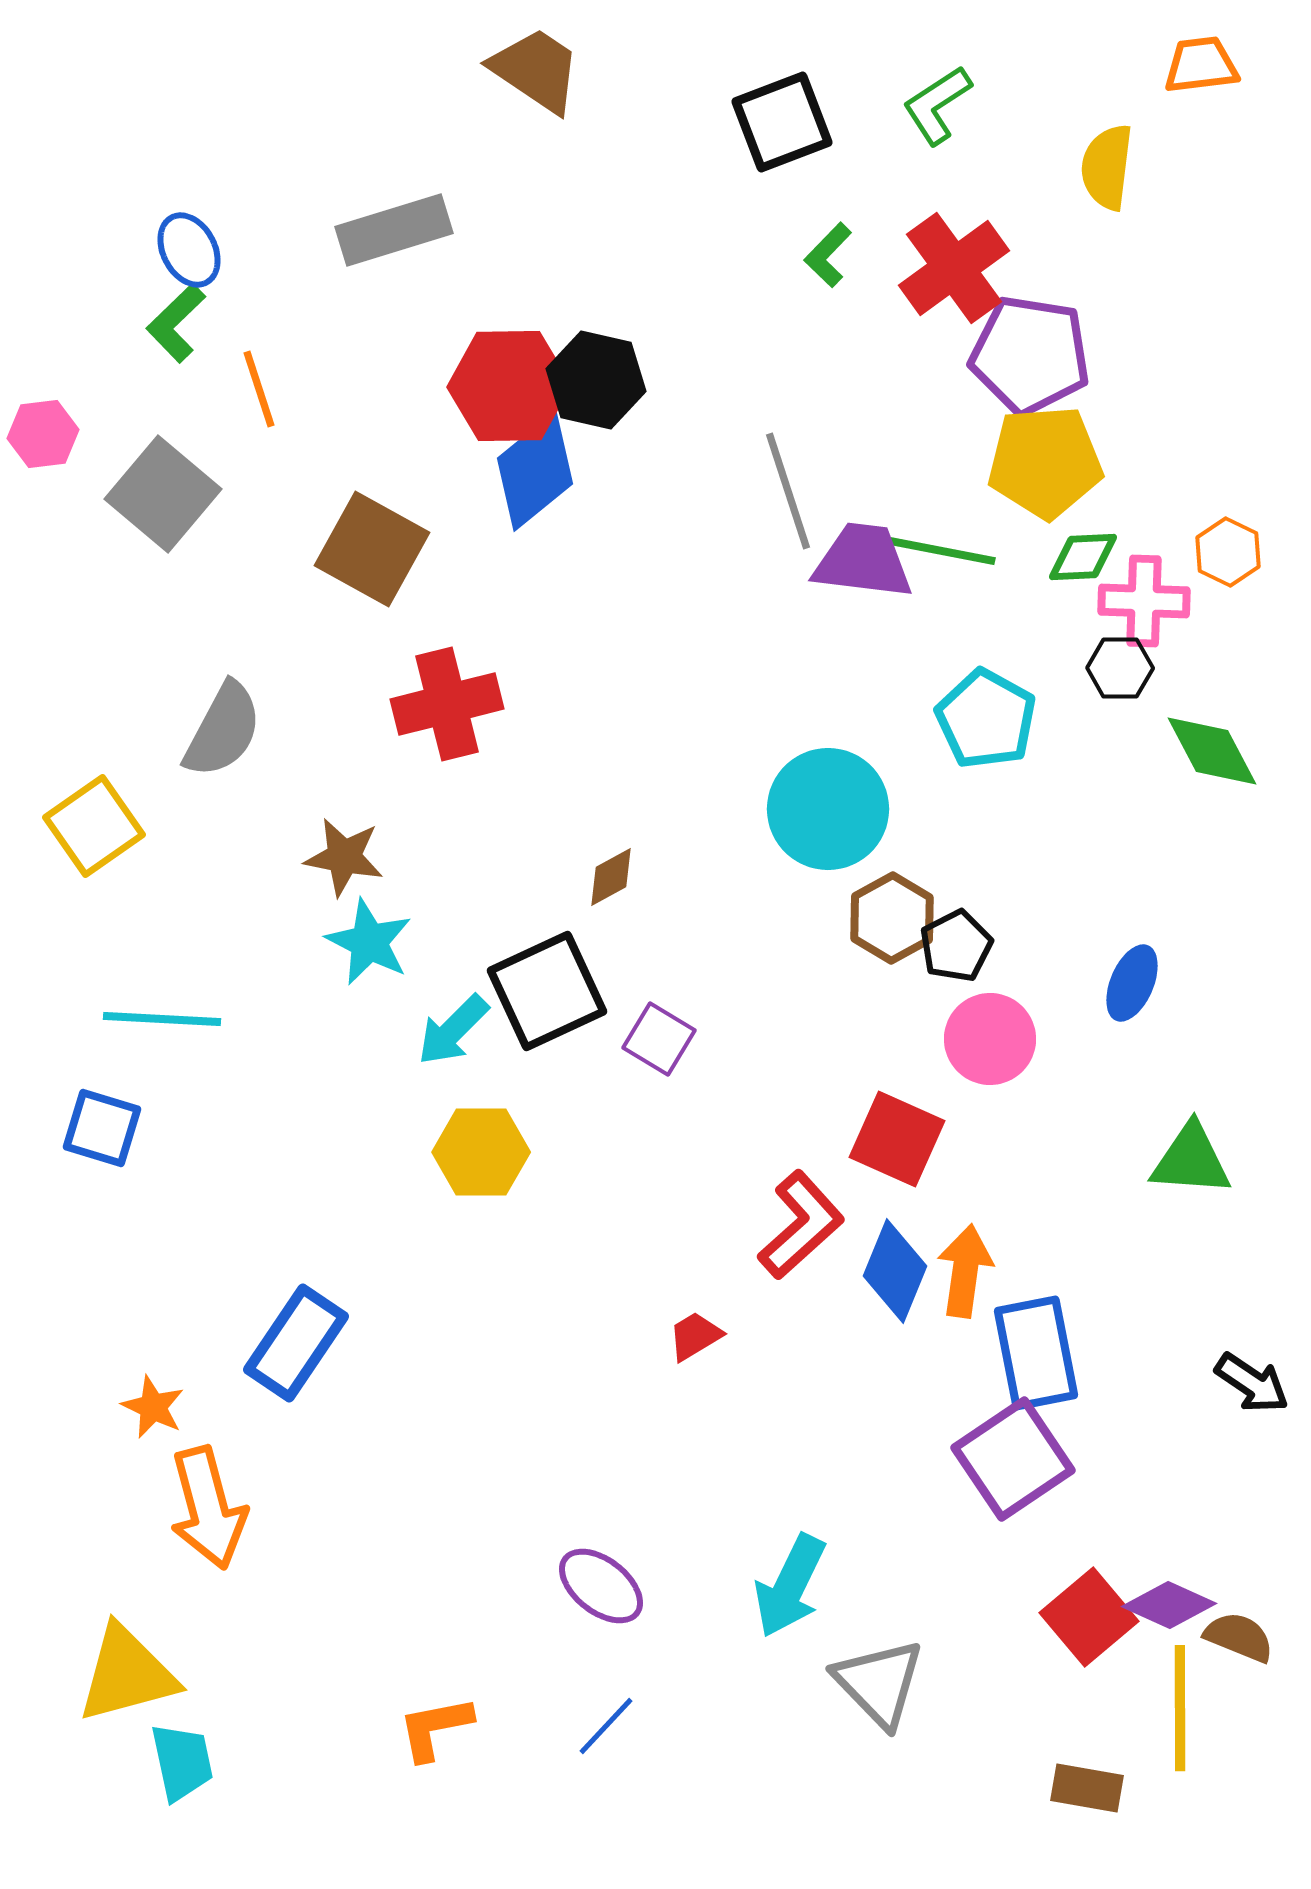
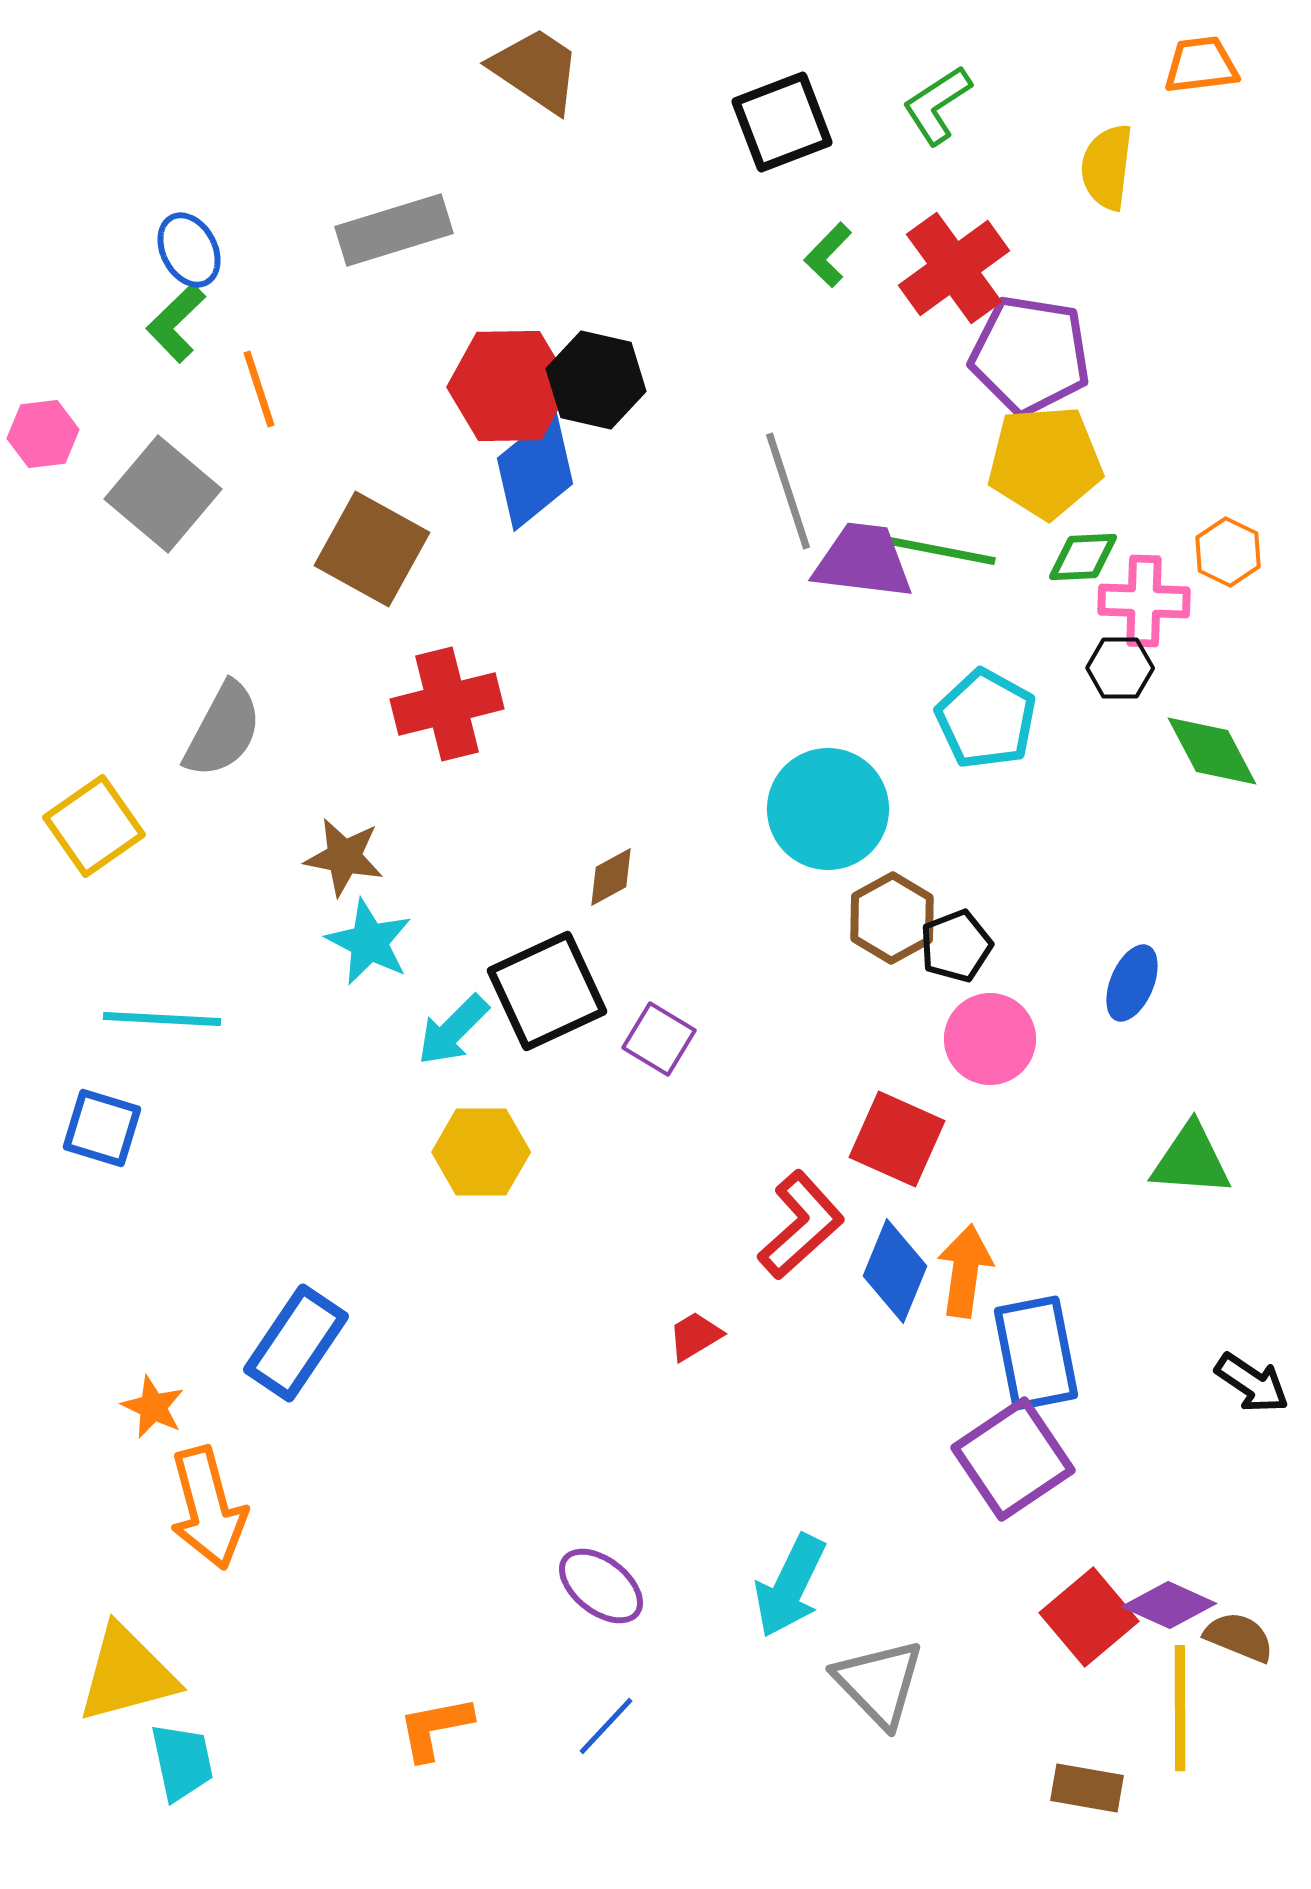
black pentagon at (956, 946): rotated 6 degrees clockwise
